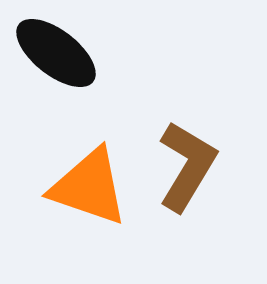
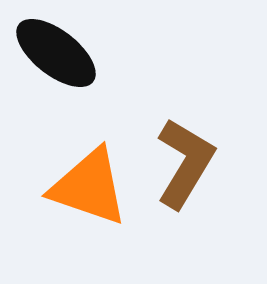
brown L-shape: moved 2 px left, 3 px up
